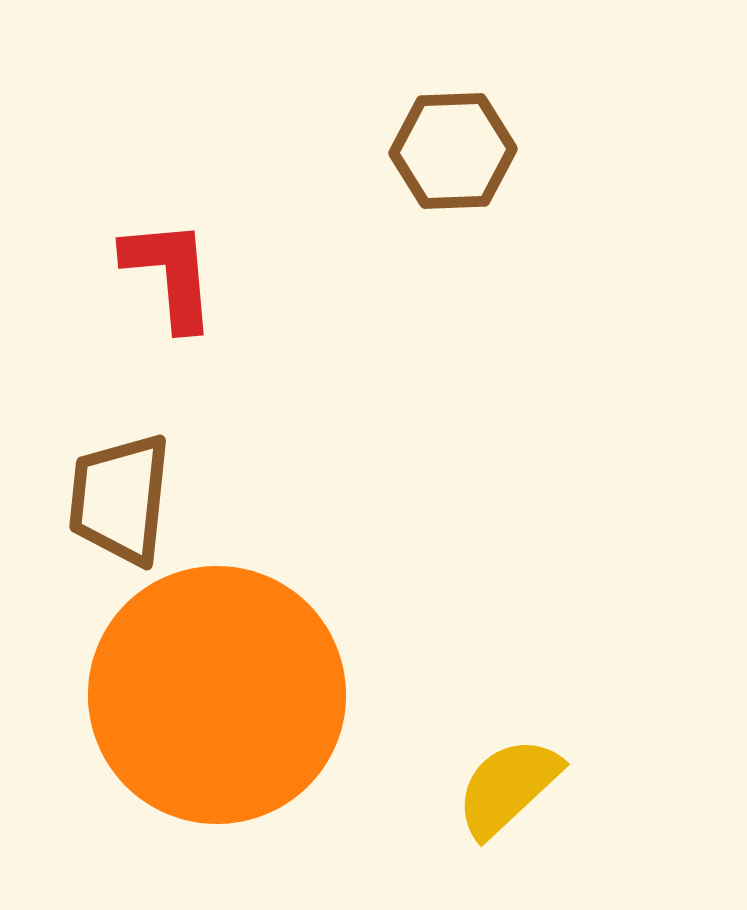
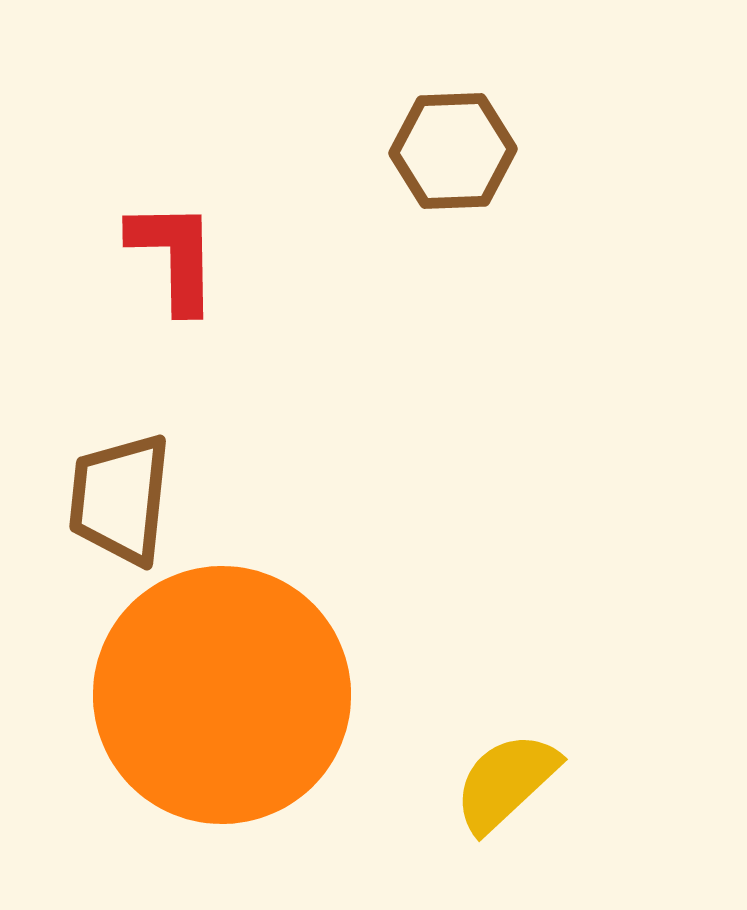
red L-shape: moved 4 px right, 18 px up; rotated 4 degrees clockwise
orange circle: moved 5 px right
yellow semicircle: moved 2 px left, 5 px up
